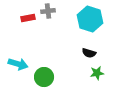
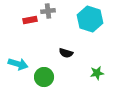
red rectangle: moved 2 px right, 2 px down
black semicircle: moved 23 px left
